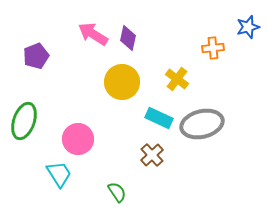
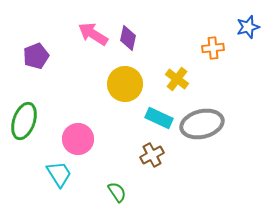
yellow circle: moved 3 px right, 2 px down
brown cross: rotated 15 degrees clockwise
